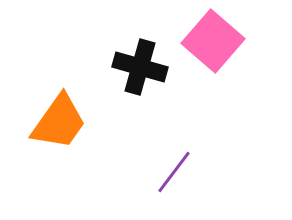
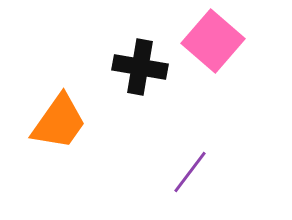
black cross: rotated 6 degrees counterclockwise
purple line: moved 16 px right
